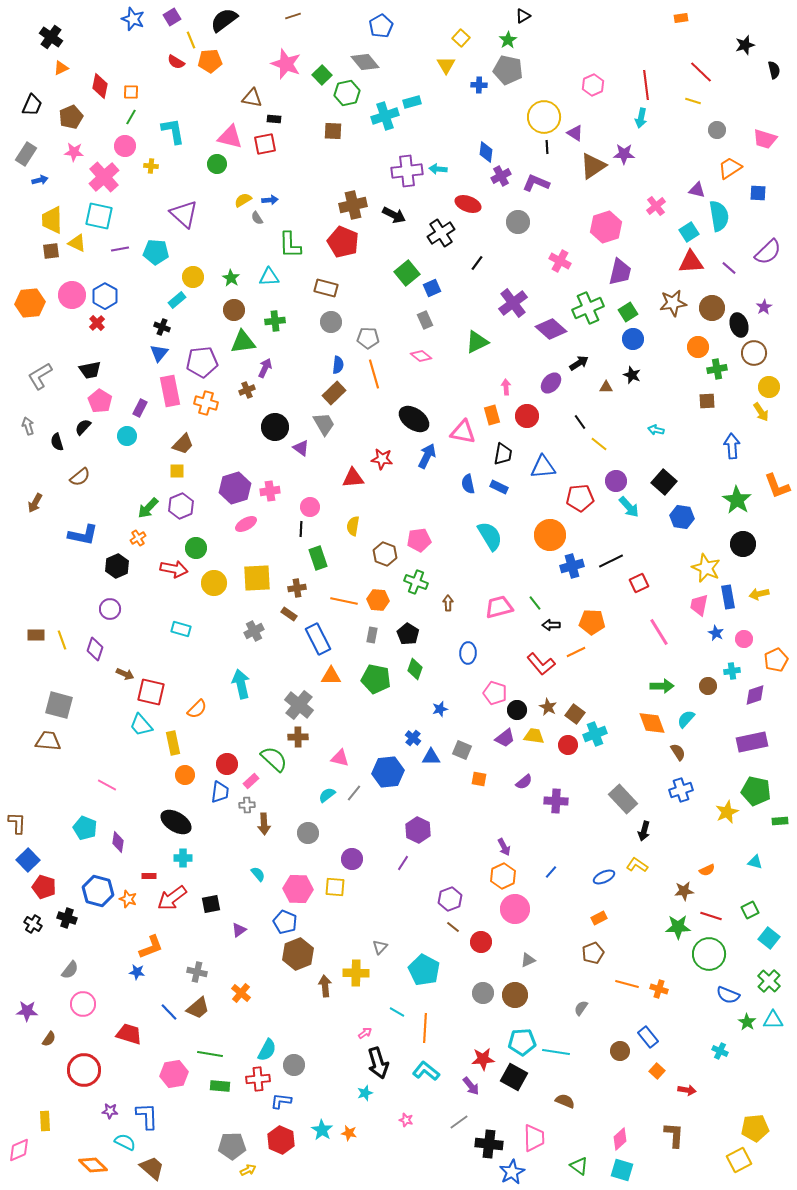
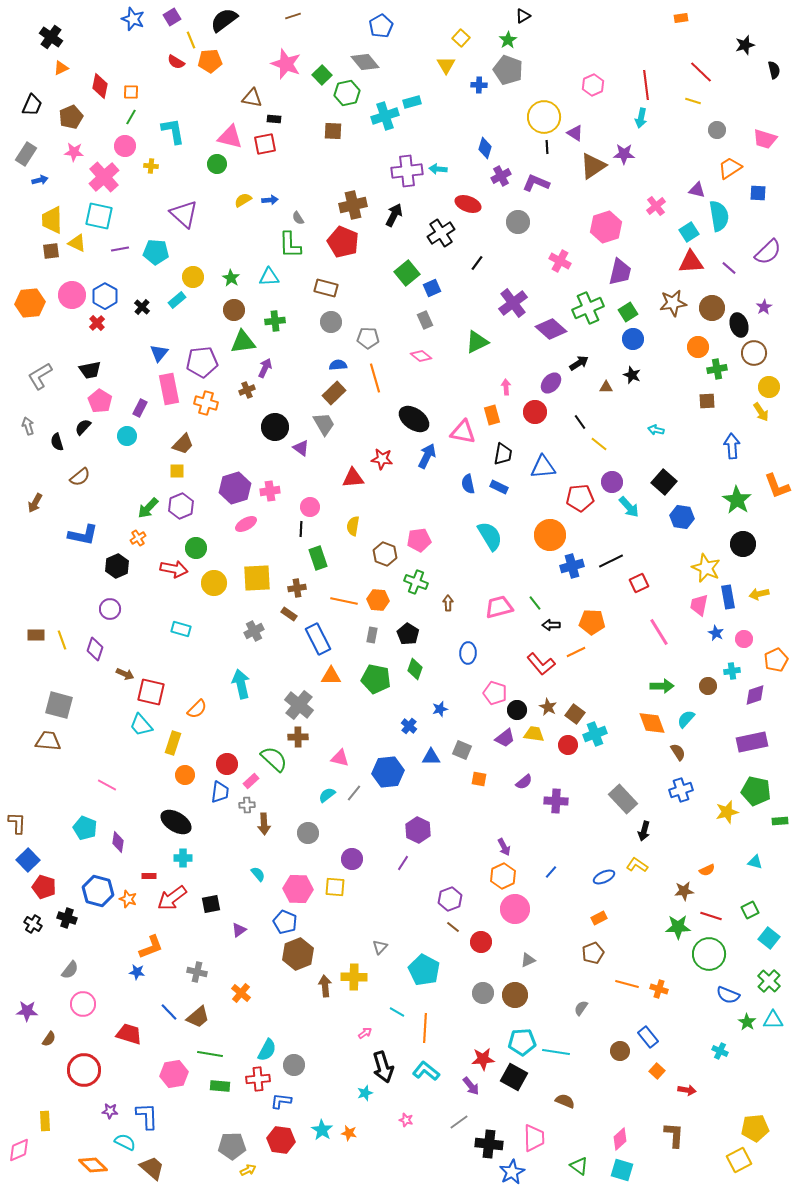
gray pentagon at (508, 70): rotated 8 degrees clockwise
blue diamond at (486, 152): moved 1 px left, 4 px up; rotated 10 degrees clockwise
black arrow at (394, 215): rotated 90 degrees counterclockwise
gray semicircle at (257, 218): moved 41 px right
black cross at (162, 327): moved 20 px left, 20 px up; rotated 21 degrees clockwise
blue semicircle at (338, 365): rotated 102 degrees counterclockwise
orange line at (374, 374): moved 1 px right, 4 px down
pink rectangle at (170, 391): moved 1 px left, 2 px up
red circle at (527, 416): moved 8 px right, 4 px up
purple circle at (616, 481): moved 4 px left, 1 px down
yellow trapezoid at (534, 736): moved 2 px up
blue cross at (413, 738): moved 4 px left, 12 px up
yellow rectangle at (173, 743): rotated 30 degrees clockwise
yellow star at (727, 812): rotated 10 degrees clockwise
yellow cross at (356, 973): moved 2 px left, 4 px down
brown trapezoid at (198, 1008): moved 9 px down
black arrow at (378, 1063): moved 5 px right, 4 px down
red hexagon at (281, 1140): rotated 16 degrees counterclockwise
